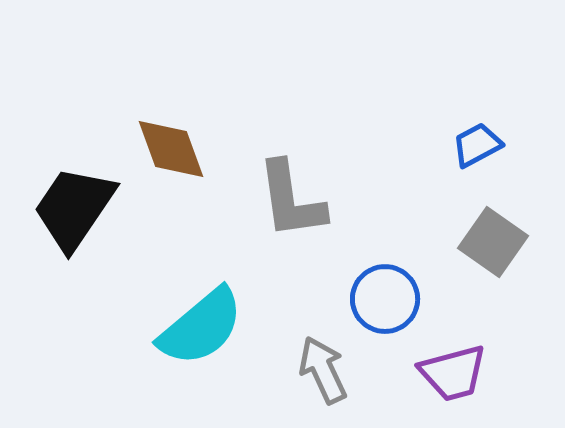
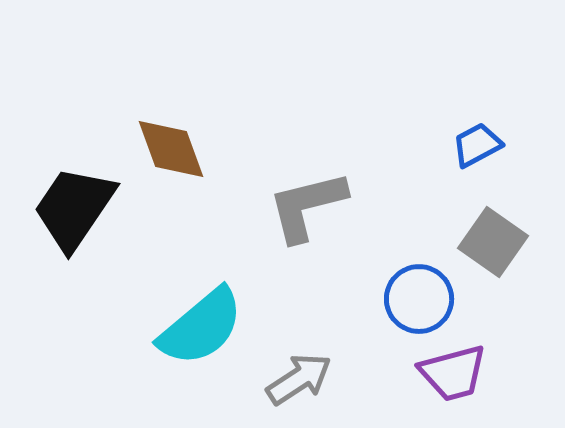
gray L-shape: moved 16 px right, 6 px down; rotated 84 degrees clockwise
blue circle: moved 34 px right
gray arrow: moved 24 px left, 9 px down; rotated 82 degrees clockwise
